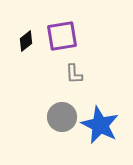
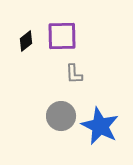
purple square: rotated 8 degrees clockwise
gray circle: moved 1 px left, 1 px up
blue star: moved 1 px down
